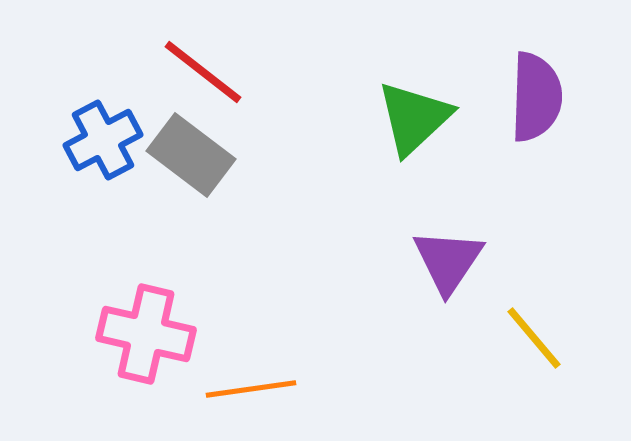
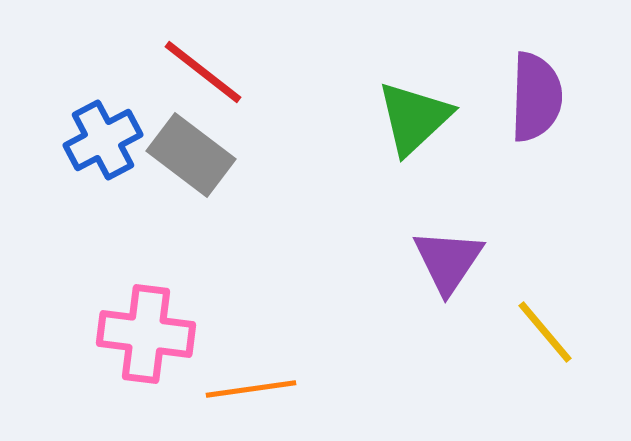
pink cross: rotated 6 degrees counterclockwise
yellow line: moved 11 px right, 6 px up
